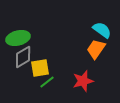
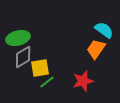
cyan semicircle: moved 2 px right
